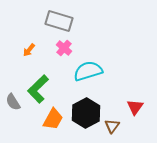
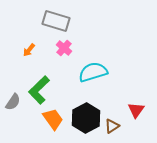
gray rectangle: moved 3 px left
cyan semicircle: moved 5 px right, 1 px down
green L-shape: moved 1 px right, 1 px down
gray semicircle: rotated 114 degrees counterclockwise
red triangle: moved 1 px right, 3 px down
black hexagon: moved 5 px down
orange trapezoid: rotated 65 degrees counterclockwise
brown triangle: rotated 21 degrees clockwise
